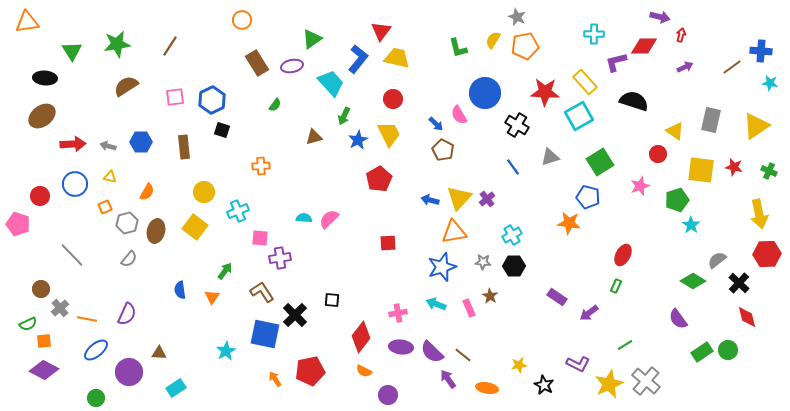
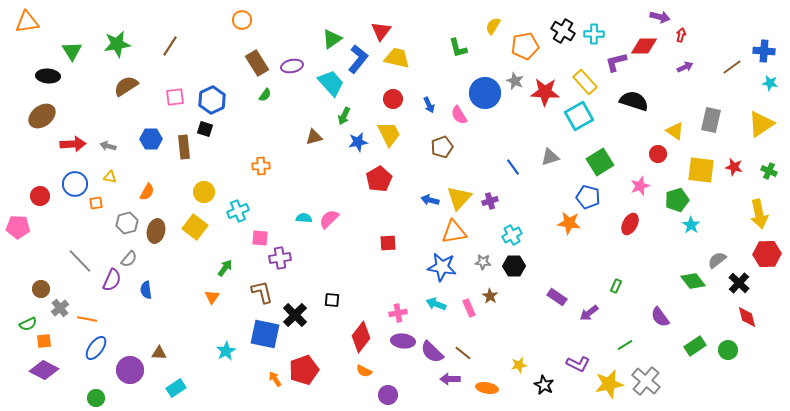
gray star at (517, 17): moved 2 px left, 64 px down
green triangle at (312, 39): moved 20 px right
yellow semicircle at (493, 40): moved 14 px up
blue cross at (761, 51): moved 3 px right
black ellipse at (45, 78): moved 3 px right, 2 px up
green semicircle at (275, 105): moved 10 px left, 10 px up
blue arrow at (436, 124): moved 7 px left, 19 px up; rotated 21 degrees clockwise
black cross at (517, 125): moved 46 px right, 94 px up
yellow triangle at (756, 126): moved 5 px right, 2 px up
black square at (222, 130): moved 17 px left, 1 px up
blue star at (358, 140): moved 2 px down; rotated 18 degrees clockwise
blue hexagon at (141, 142): moved 10 px right, 3 px up
brown pentagon at (443, 150): moved 1 px left, 3 px up; rotated 25 degrees clockwise
purple cross at (487, 199): moved 3 px right, 2 px down; rotated 21 degrees clockwise
orange square at (105, 207): moved 9 px left, 4 px up; rotated 16 degrees clockwise
pink pentagon at (18, 224): moved 3 px down; rotated 15 degrees counterclockwise
gray line at (72, 255): moved 8 px right, 6 px down
red ellipse at (623, 255): moved 7 px right, 31 px up
blue star at (442, 267): rotated 28 degrees clockwise
green arrow at (225, 271): moved 3 px up
green diamond at (693, 281): rotated 20 degrees clockwise
blue semicircle at (180, 290): moved 34 px left
brown L-shape at (262, 292): rotated 20 degrees clockwise
purple semicircle at (127, 314): moved 15 px left, 34 px up
purple semicircle at (678, 319): moved 18 px left, 2 px up
purple ellipse at (401, 347): moved 2 px right, 6 px up
blue ellipse at (96, 350): moved 2 px up; rotated 15 degrees counterclockwise
green rectangle at (702, 352): moved 7 px left, 6 px up
brown line at (463, 355): moved 2 px up
red pentagon at (310, 371): moved 6 px left, 1 px up; rotated 8 degrees counterclockwise
purple circle at (129, 372): moved 1 px right, 2 px up
purple arrow at (448, 379): moved 2 px right; rotated 54 degrees counterclockwise
yellow star at (609, 384): rotated 12 degrees clockwise
